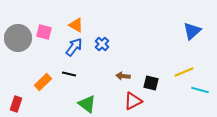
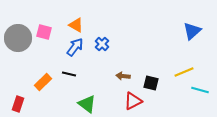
blue arrow: moved 1 px right
red rectangle: moved 2 px right
